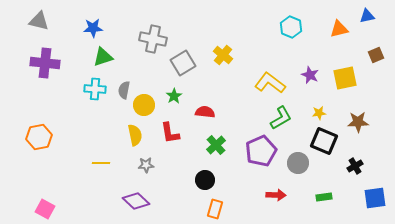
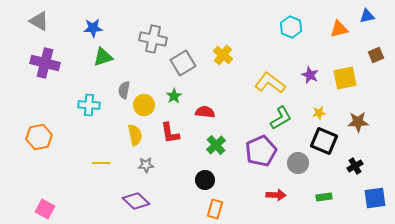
gray triangle: rotated 15 degrees clockwise
purple cross: rotated 8 degrees clockwise
cyan cross: moved 6 px left, 16 px down
